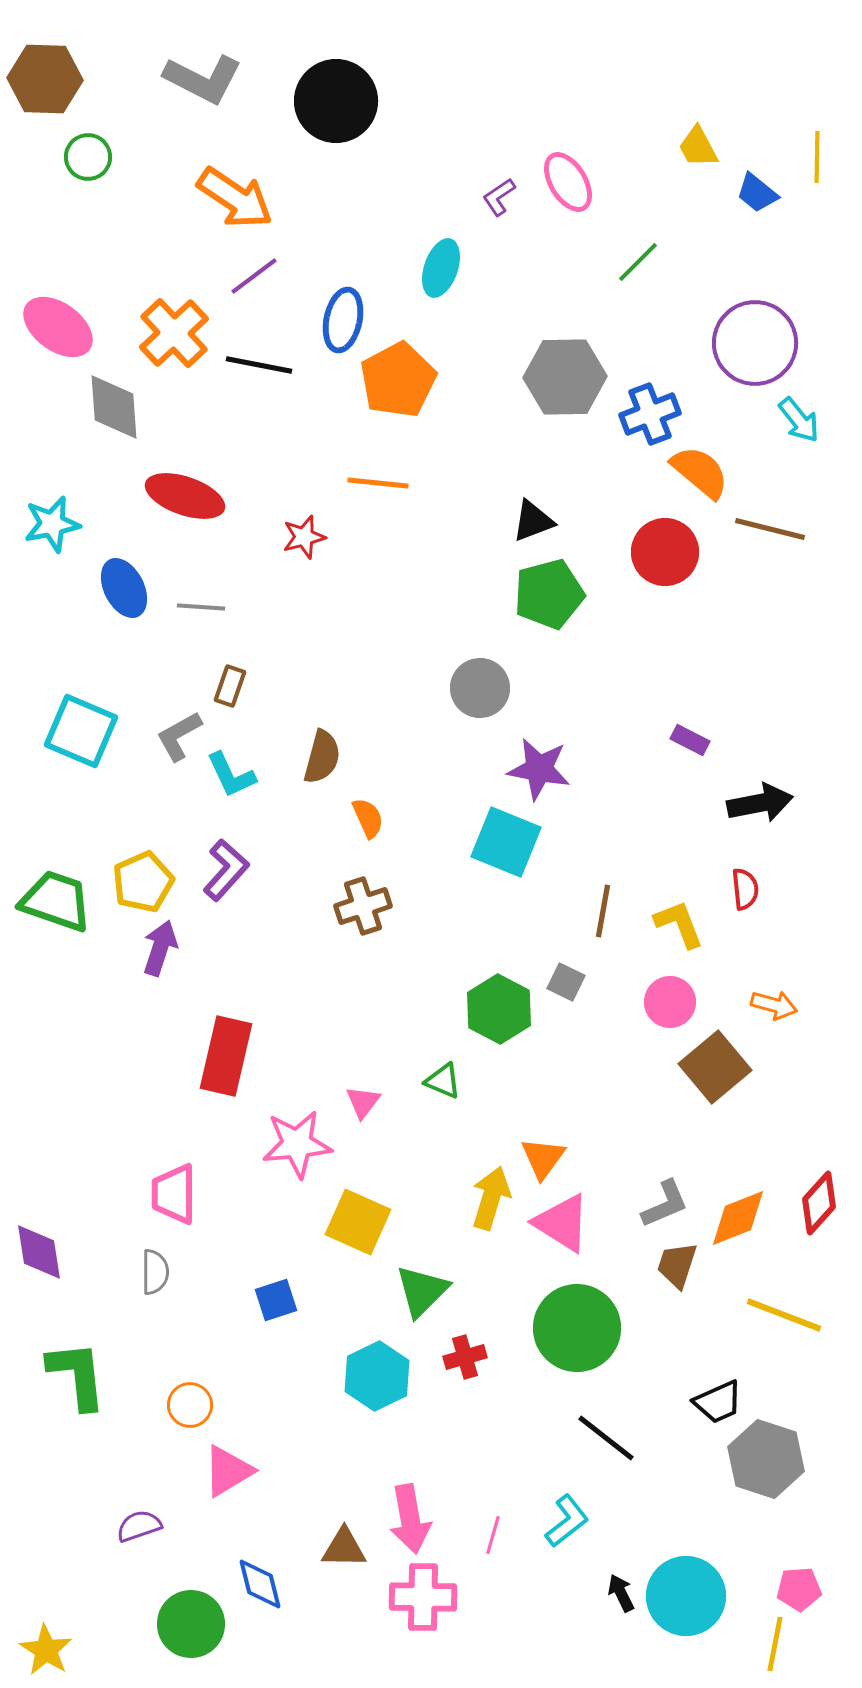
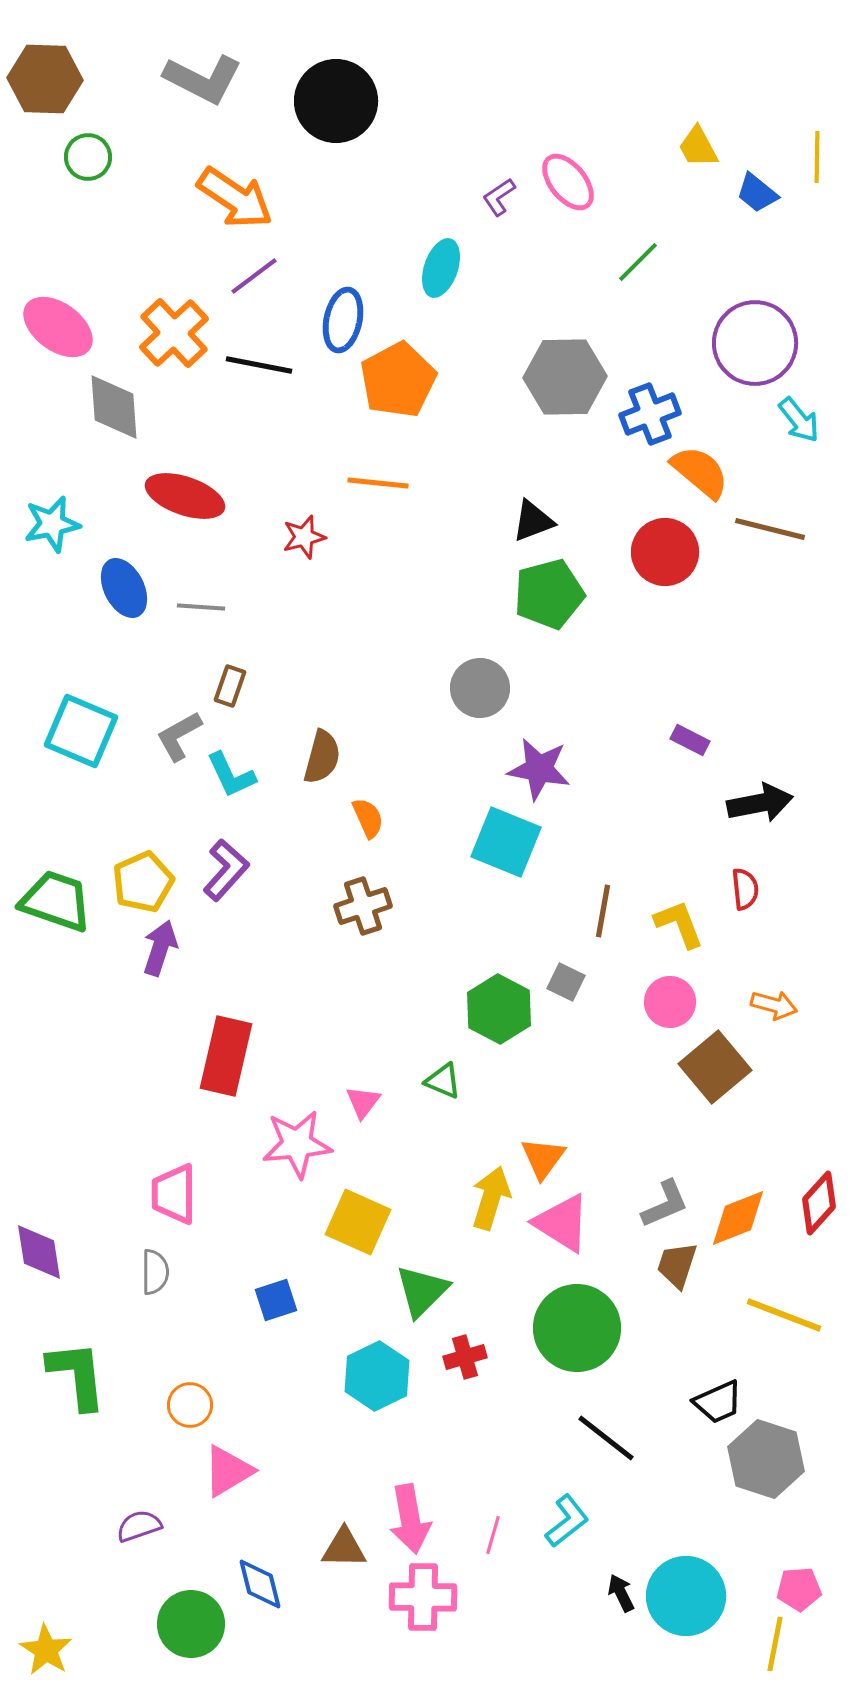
pink ellipse at (568, 182): rotated 8 degrees counterclockwise
